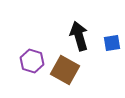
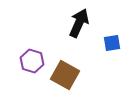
black arrow: moved 13 px up; rotated 40 degrees clockwise
brown square: moved 5 px down
